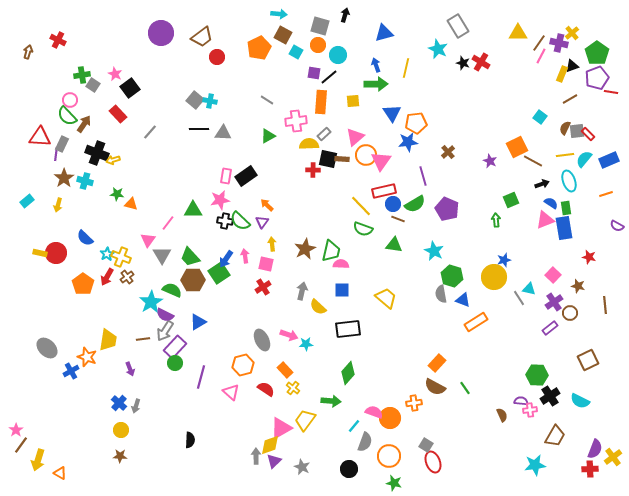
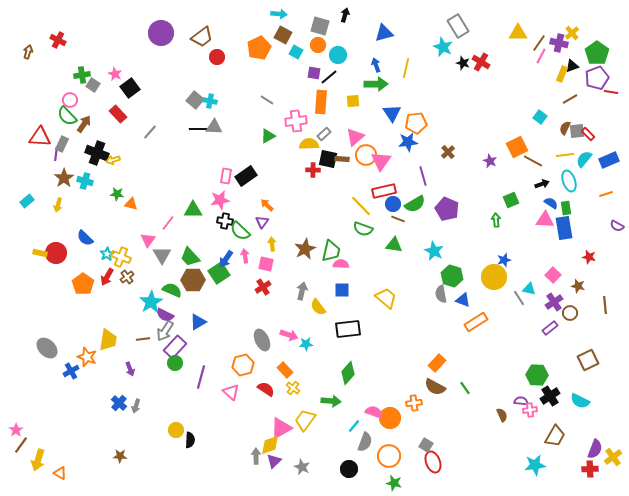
cyan star at (438, 49): moved 5 px right, 2 px up
gray triangle at (223, 133): moved 9 px left, 6 px up
pink triangle at (545, 220): rotated 24 degrees clockwise
green semicircle at (240, 221): moved 10 px down
yellow semicircle at (318, 307): rotated 12 degrees clockwise
yellow circle at (121, 430): moved 55 px right
